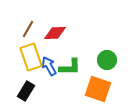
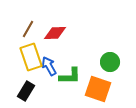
green circle: moved 3 px right, 2 px down
green L-shape: moved 9 px down
